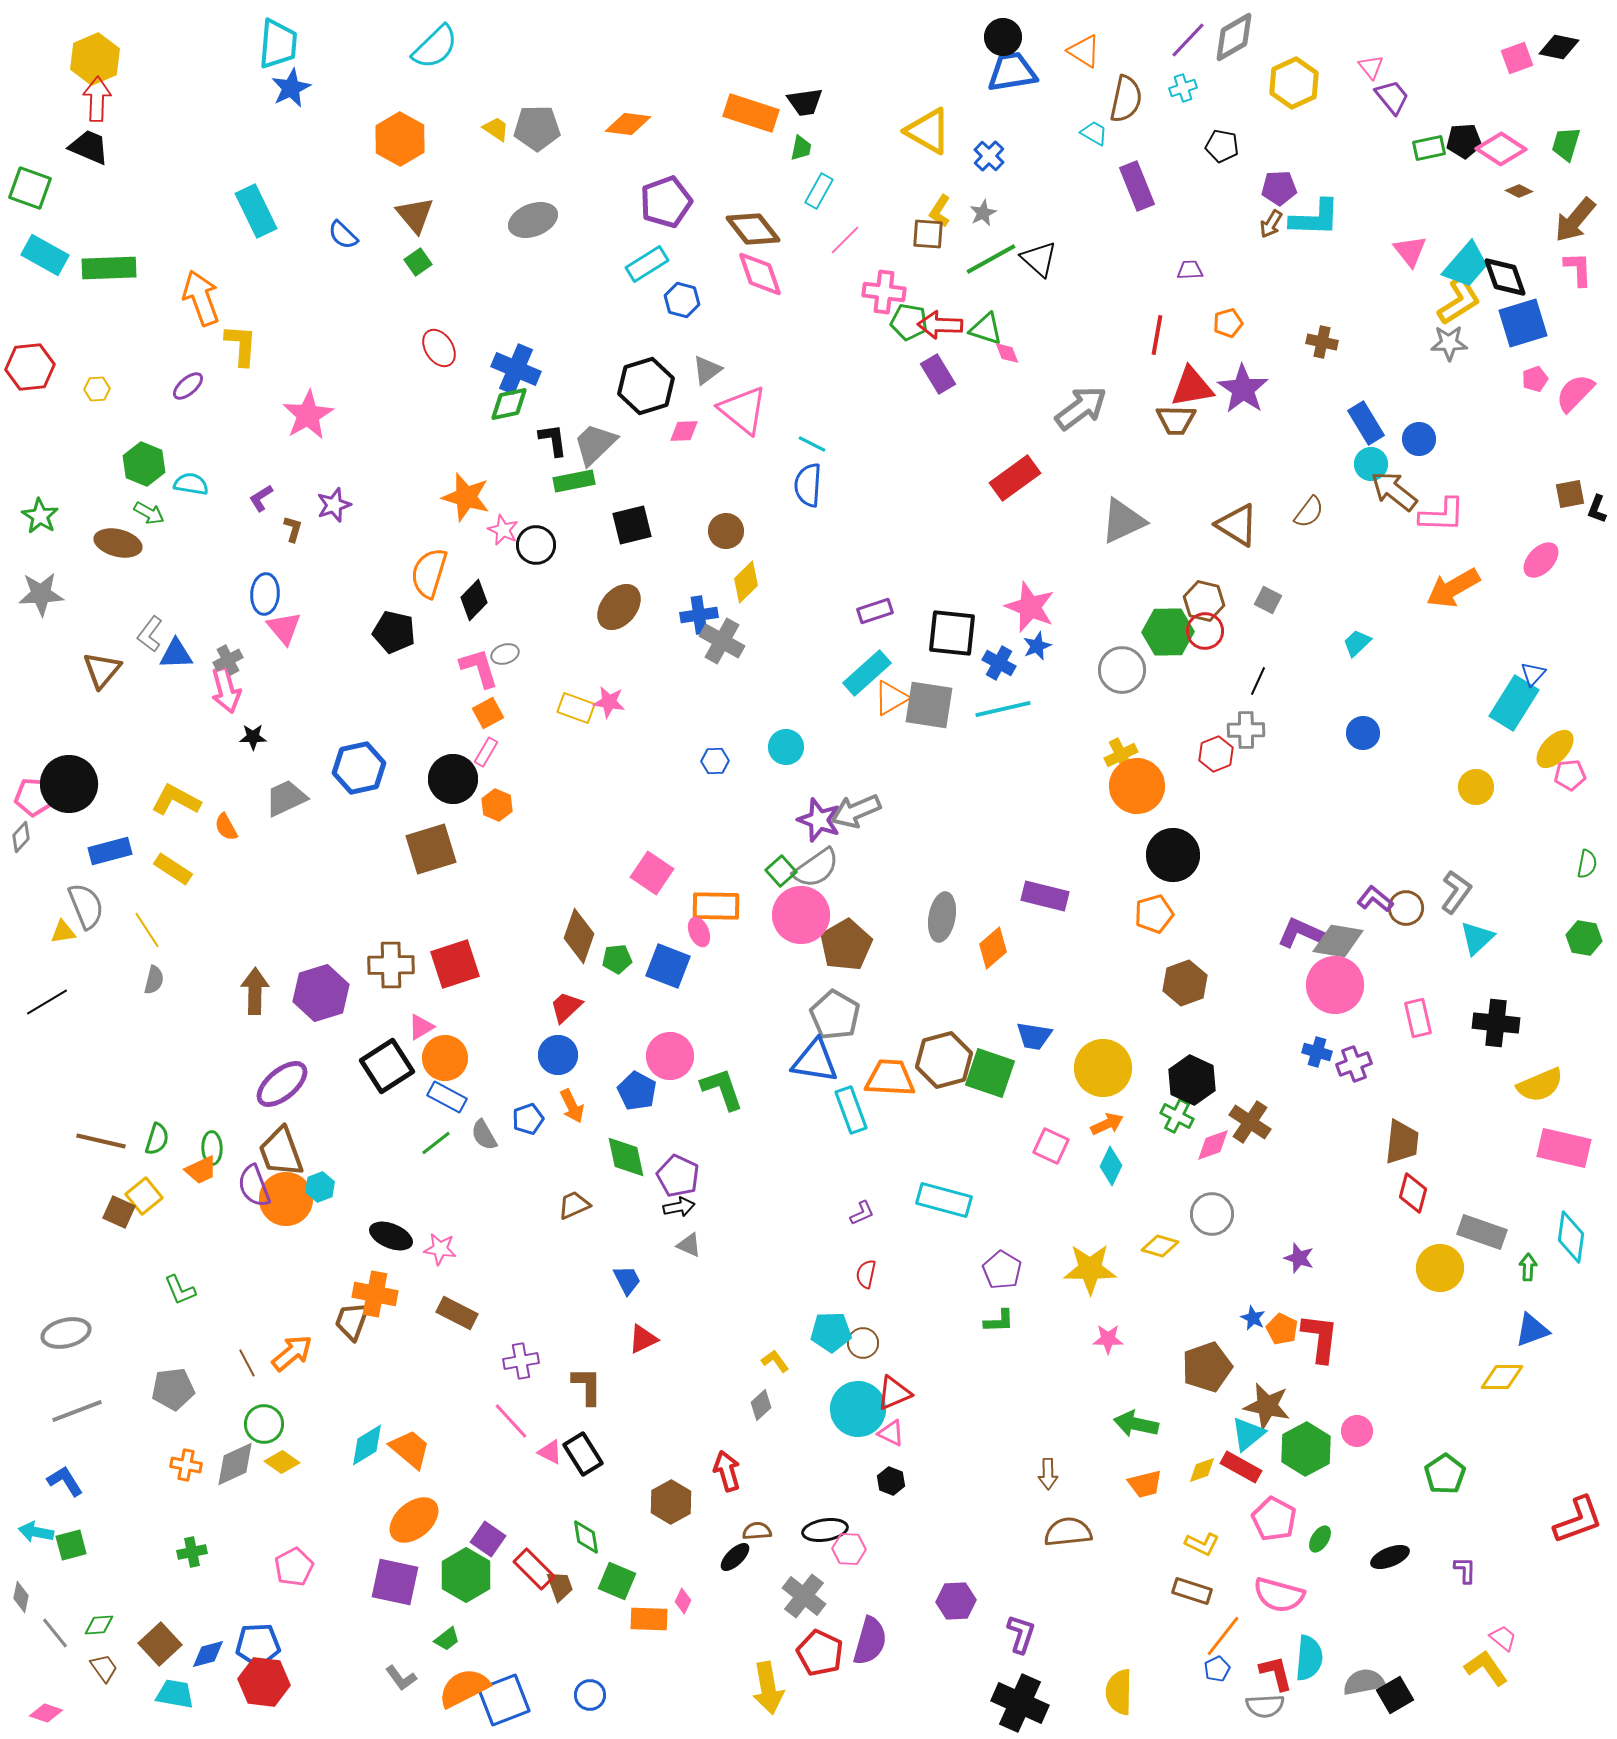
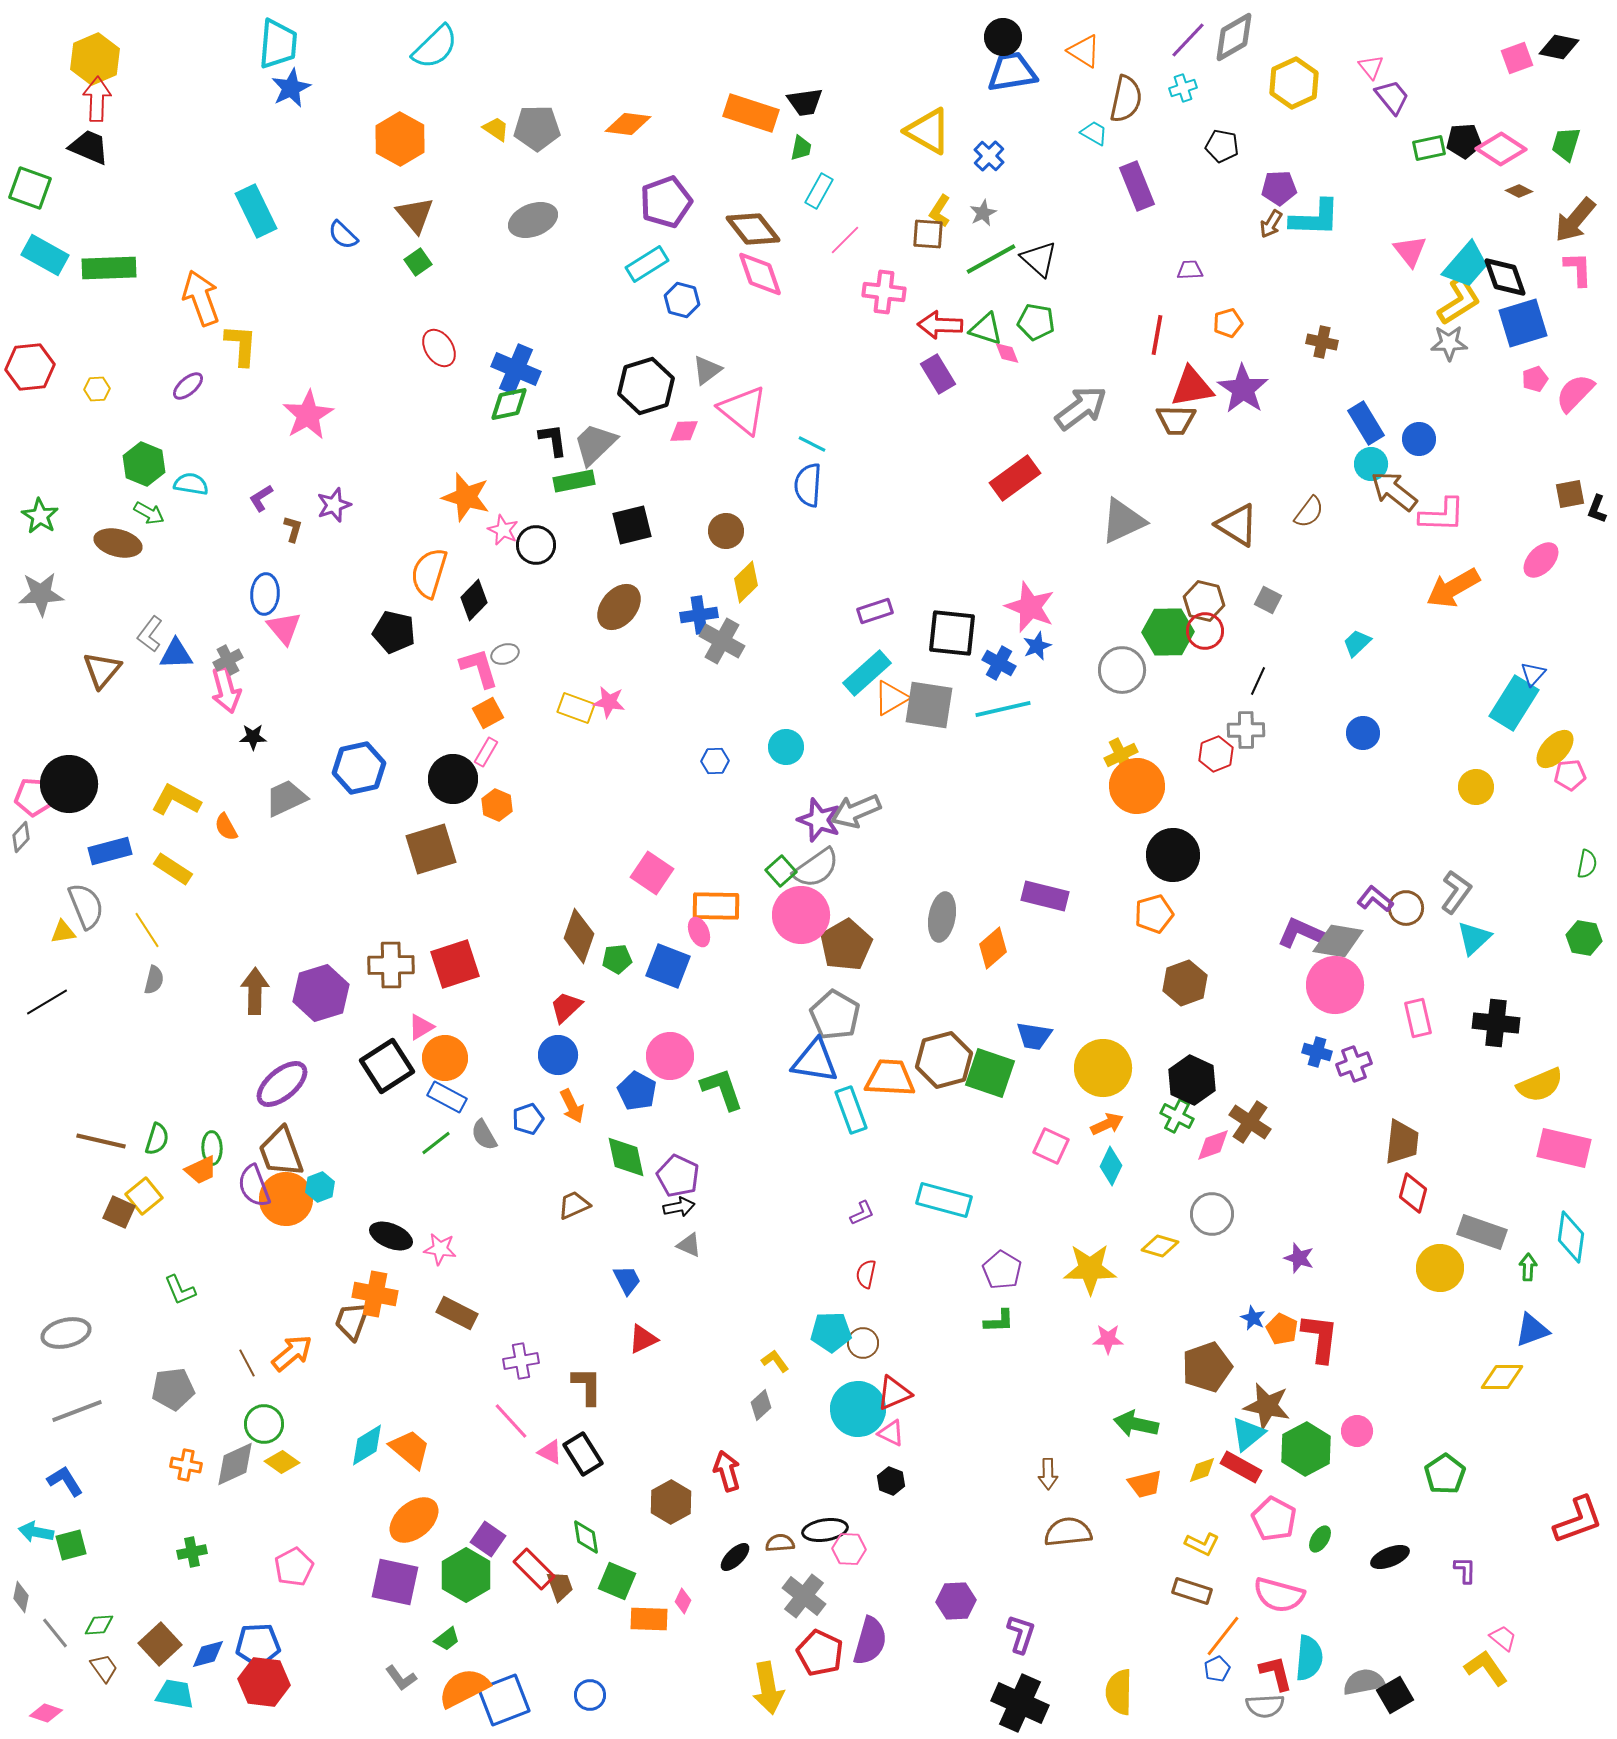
green pentagon at (909, 322): moved 127 px right
cyan triangle at (1477, 938): moved 3 px left
brown semicircle at (757, 1531): moved 23 px right, 12 px down
